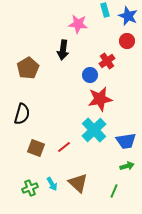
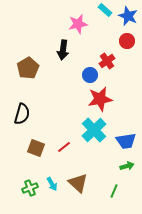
cyan rectangle: rotated 32 degrees counterclockwise
pink star: rotated 18 degrees counterclockwise
